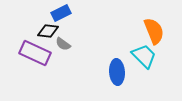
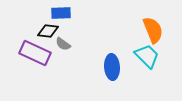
blue rectangle: rotated 24 degrees clockwise
orange semicircle: moved 1 px left, 1 px up
cyan trapezoid: moved 3 px right
blue ellipse: moved 5 px left, 5 px up
